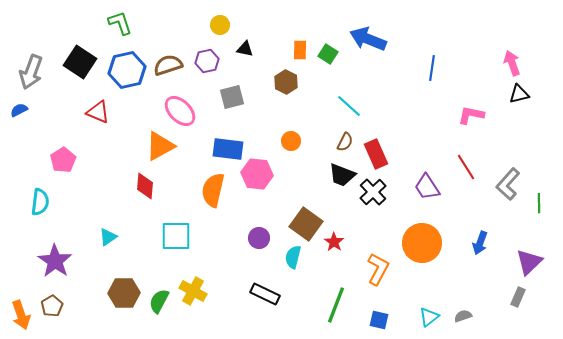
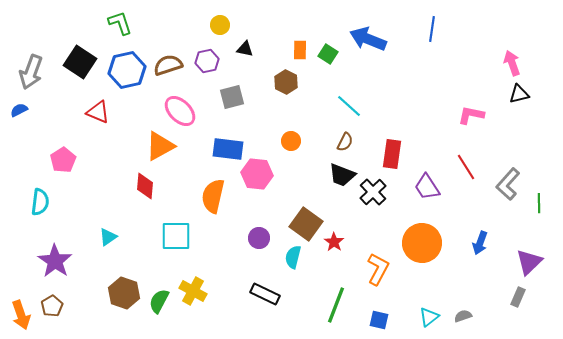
blue line at (432, 68): moved 39 px up
red rectangle at (376, 154): moved 16 px right; rotated 32 degrees clockwise
orange semicircle at (213, 190): moved 6 px down
brown hexagon at (124, 293): rotated 20 degrees clockwise
